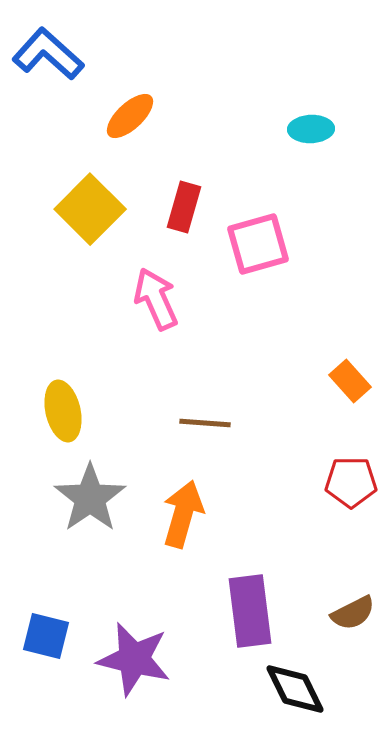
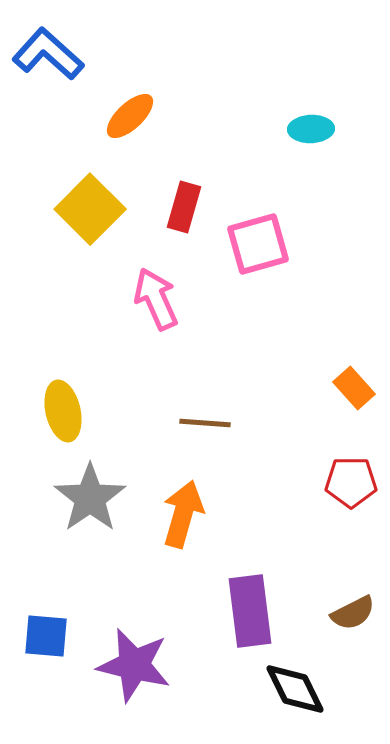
orange rectangle: moved 4 px right, 7 px down
blue square: rotated 9 degrees counterclockwise
purple star: moved 6 px down
